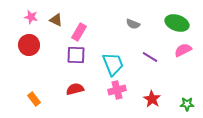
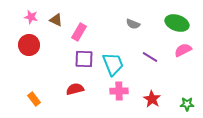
purple square: moved 8 px right, 4 px down
pink cross: moved 2 px right, 1 px down; rotated 12 degrees clockwise
